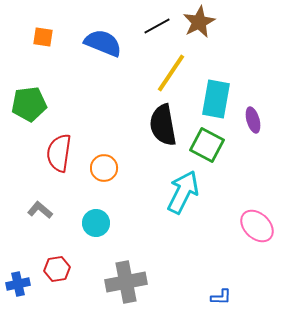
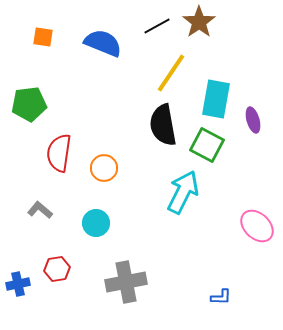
brown star: rotated 8 degrees counterclockwise
